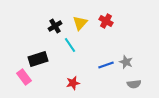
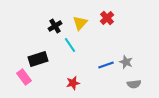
red cross: moved 1 px right, 3 px up; rotated 16 degrees clockwise
